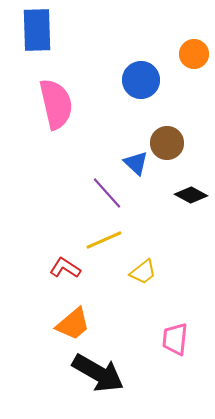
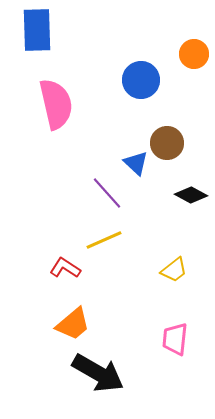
yellow trapezoid: moved 31 px right, 2 px up
